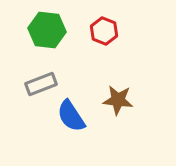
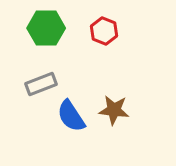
green hexagon: moved 1 px left, 2 px up; rotated 6 degrees counterclockwise
brown star: moved 4 px left, 10 px down
